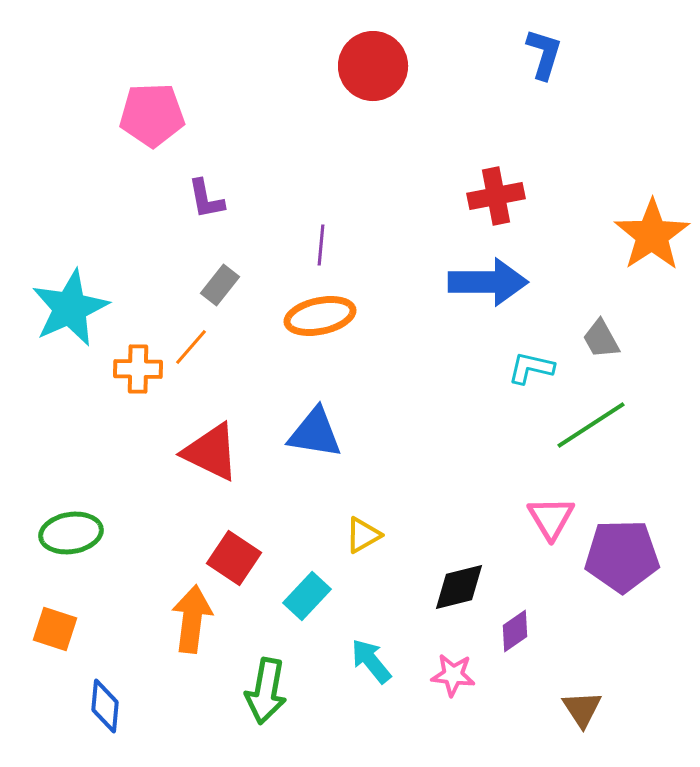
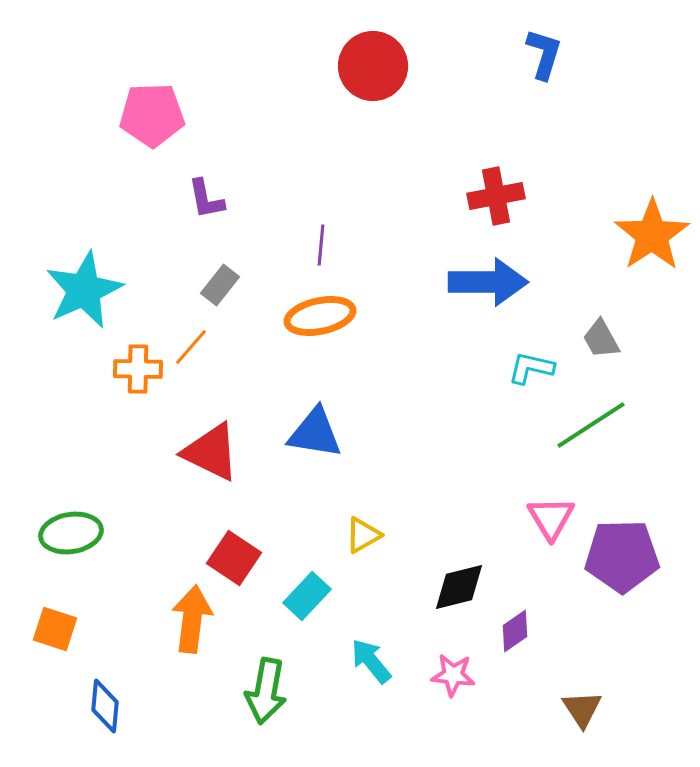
cyan star: moved 14 px right, 18 px up
